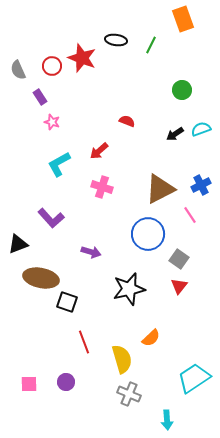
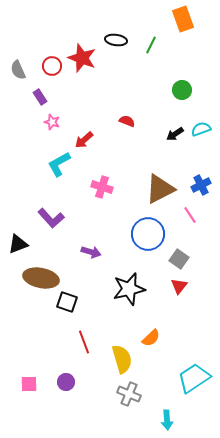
red arrow: moved 15 px left, 11 px up
